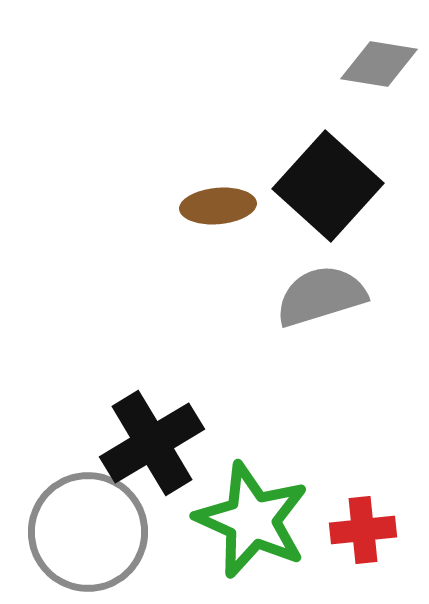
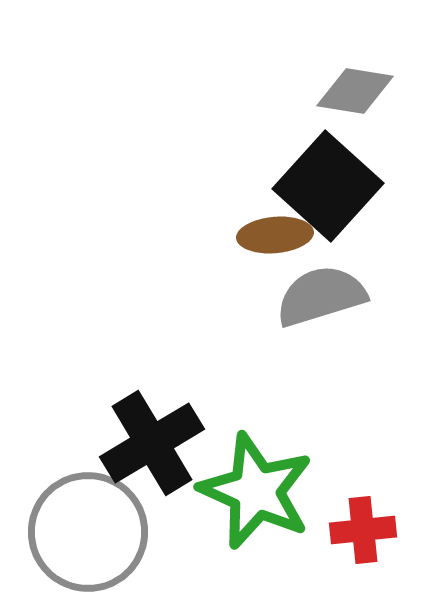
gray diamond: moved 24 px left, 27 px down
brown ellipse: moved 57 px right, 29 px down
green star: moved 4 px right, 29 px up
